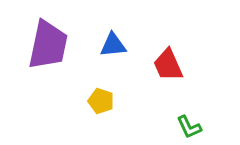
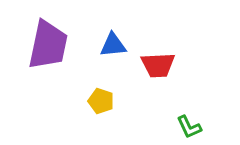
red trapezoid: moved 10 px left; rotated 69 degrees counterclockwise
